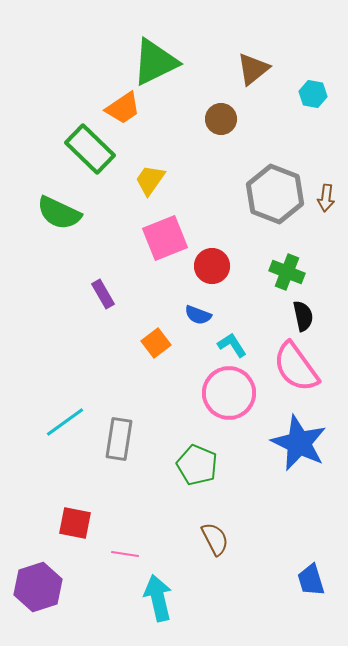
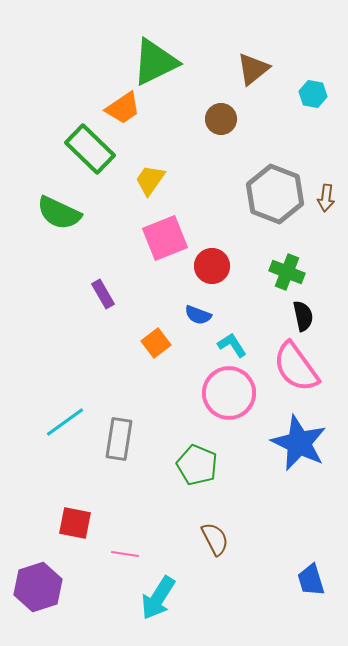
cyan arrow: rotated 135 degrees counterclockwise
